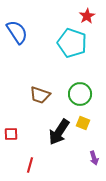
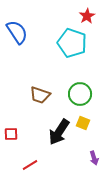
red line: rotated 42 degrees clockwise
